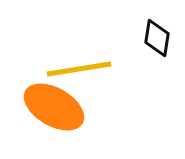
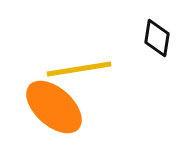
orange ellipse: rotated 12 degrees clockwise
